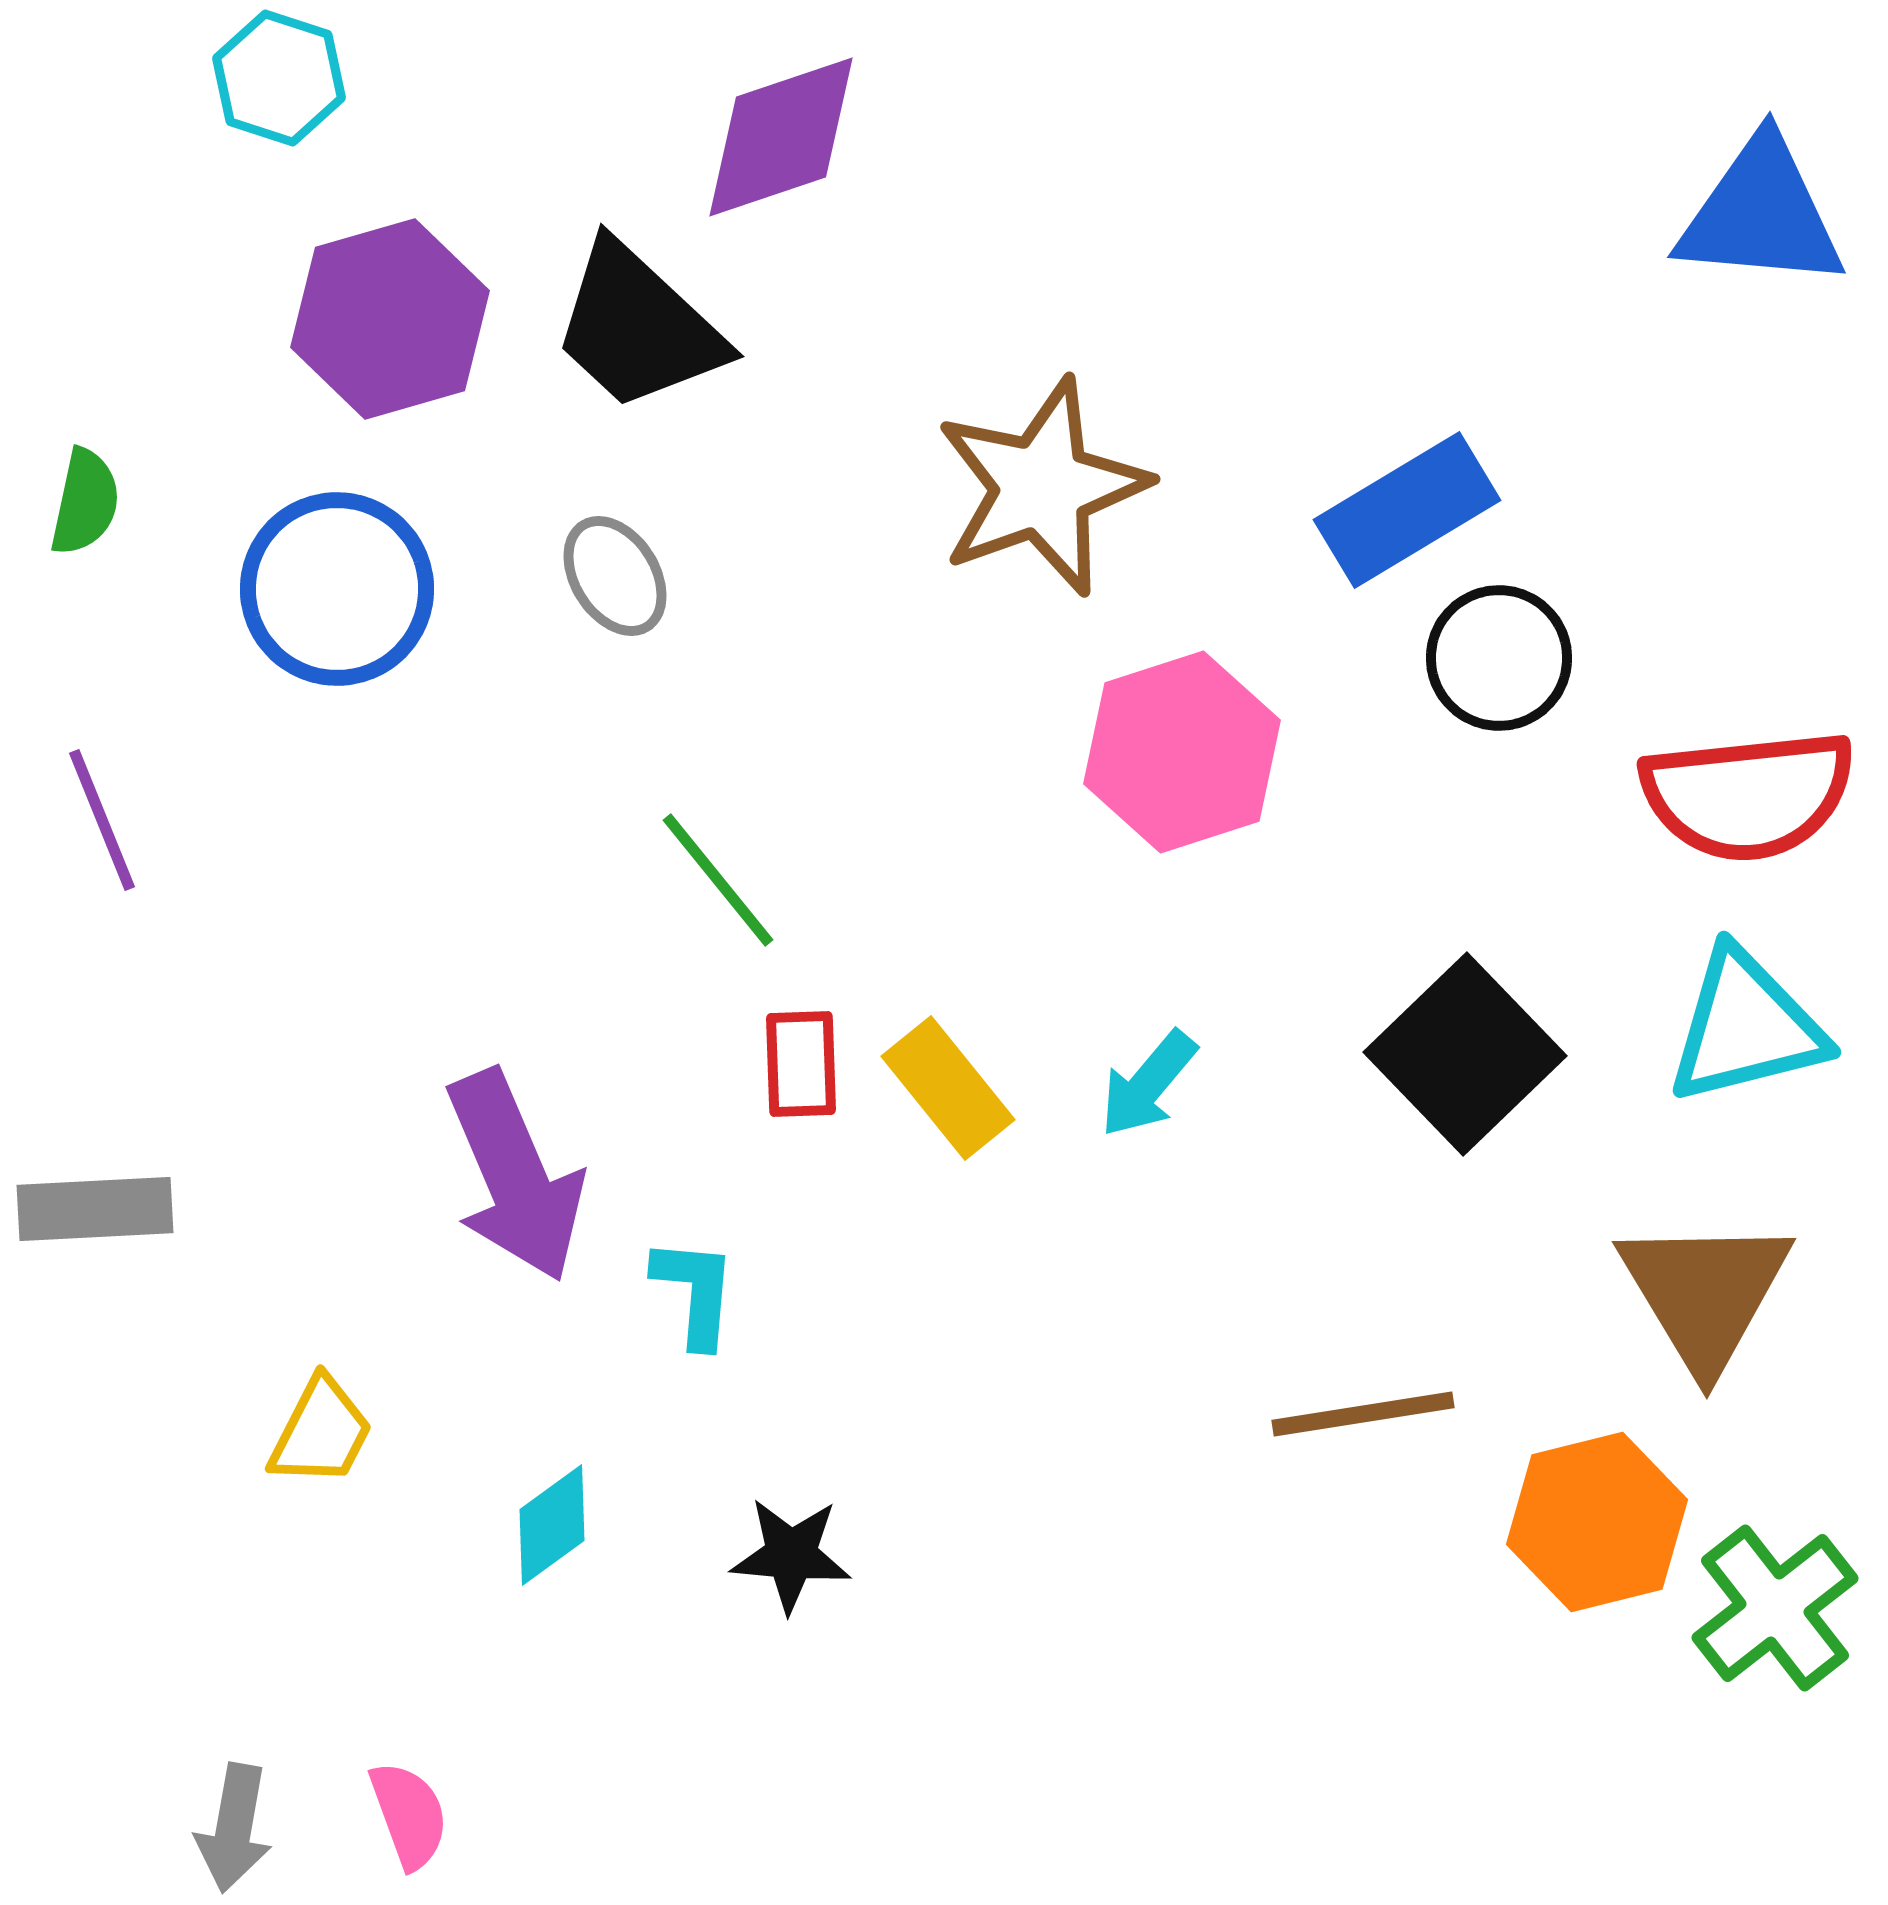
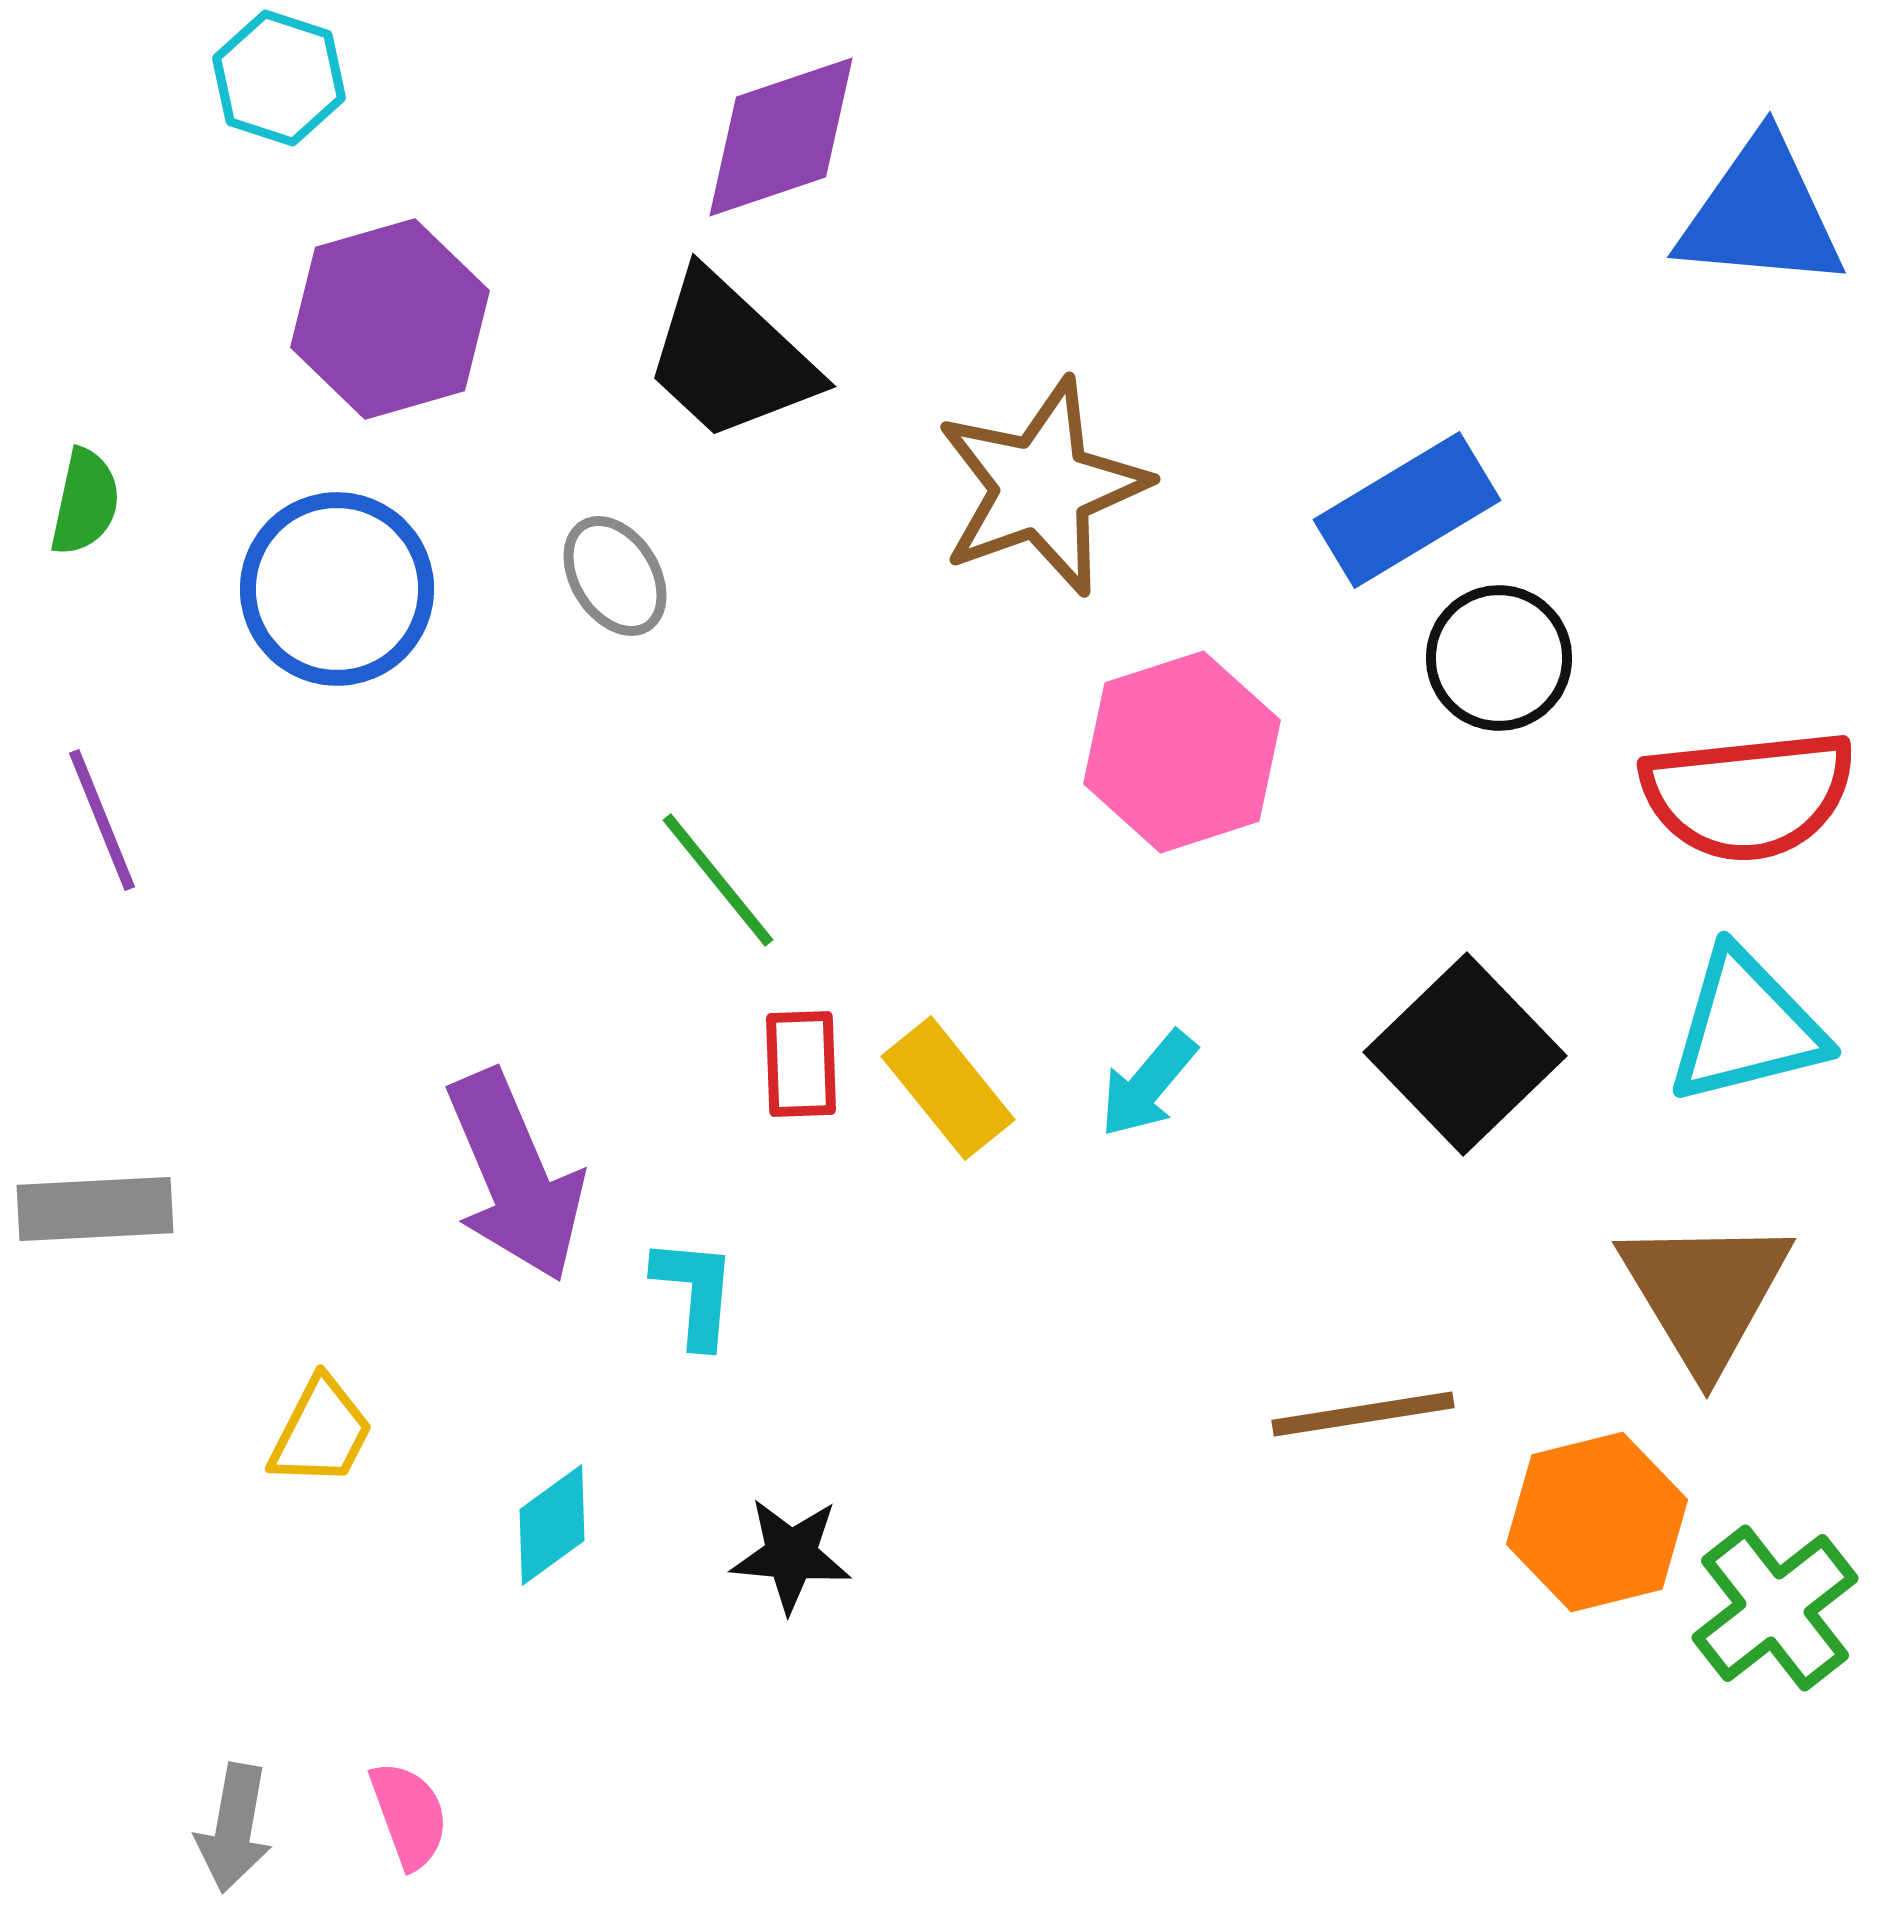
black trapezoid: moved 92 px right, 30 px down
